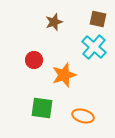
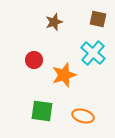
cyan cross: moved 1 px left, 6 px down
green square: moved 3 px down
